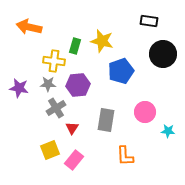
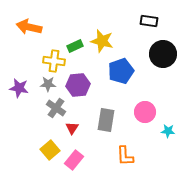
green rectangle: rotated 49 degrees clockwise
gray cross: rotated 24 degrees counterclockwise
yellow square: rotated 18 degrees counterclockwise
